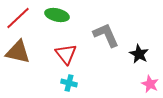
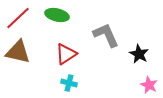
red triangle: rotated 35 degrees clockwise
pink star: moved 1 px left, 1 px down
